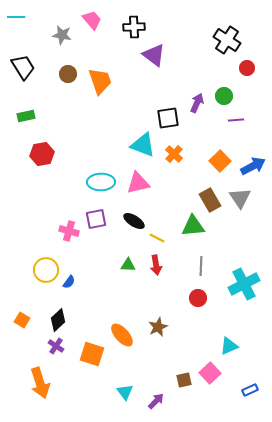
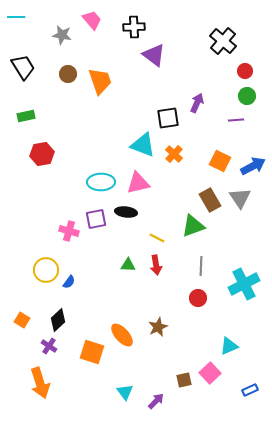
black cross at (227, 40): moved 4 px left, 1 px down; rotated 8 degrees clockwise
red circle at (247, 68): moved 2 px left, 3 px down
green circle at (224, 96): moved 23 px right
orange square at (220, 161): rotated 20 degrees counterclockwise
black ellipse at (134, 221): moved 8 px left, 9 px up; rotated 25 degrees counterclockwise
green triangle at (193, 226): rotated 15 degrees counterclockwise
purple cross at (56, 346): moved 7 px left
orange square at (92, 354): moved 2 px up
